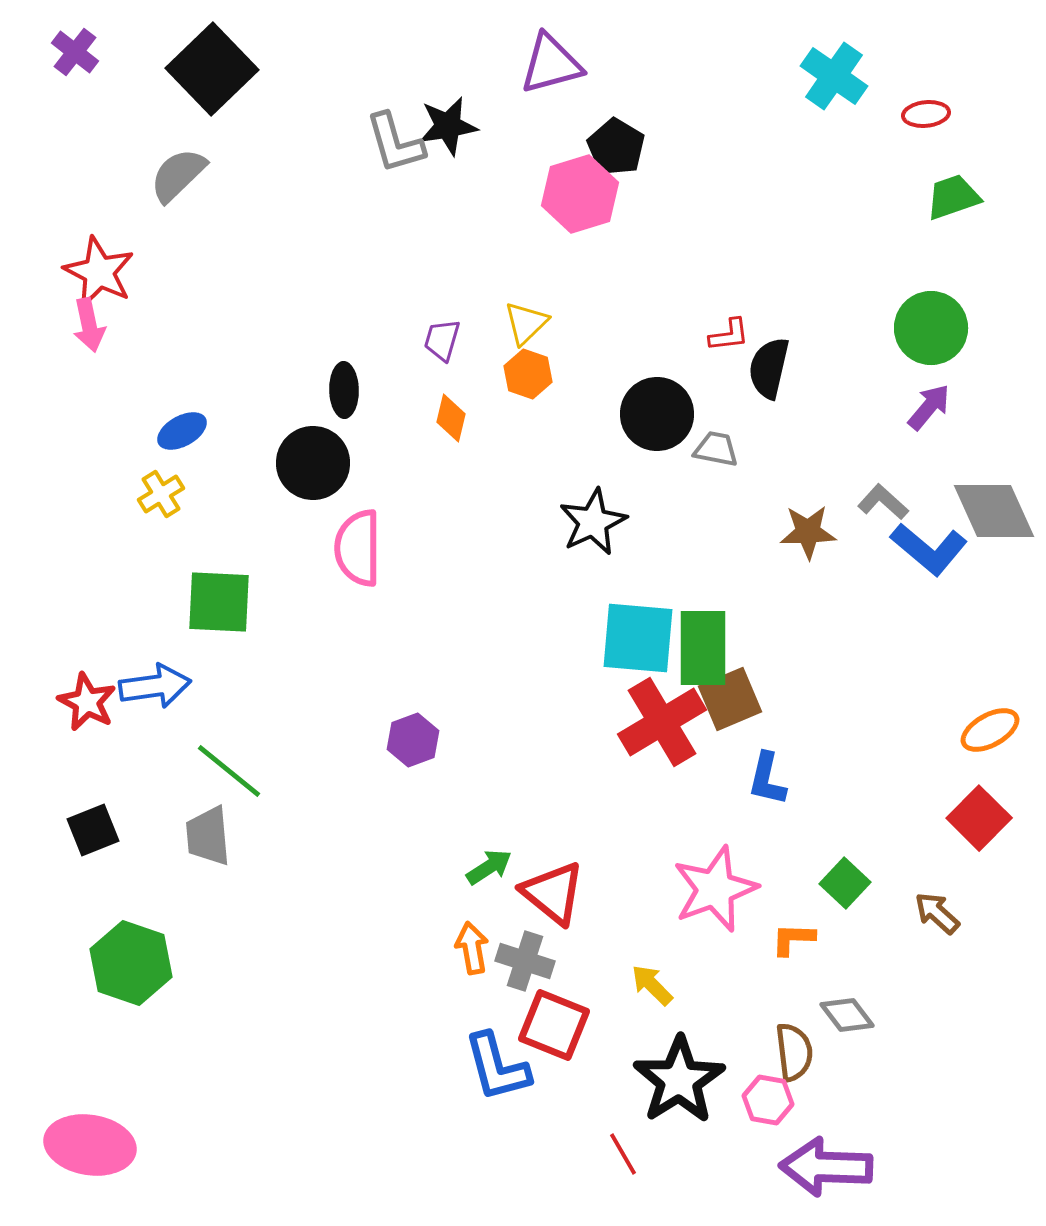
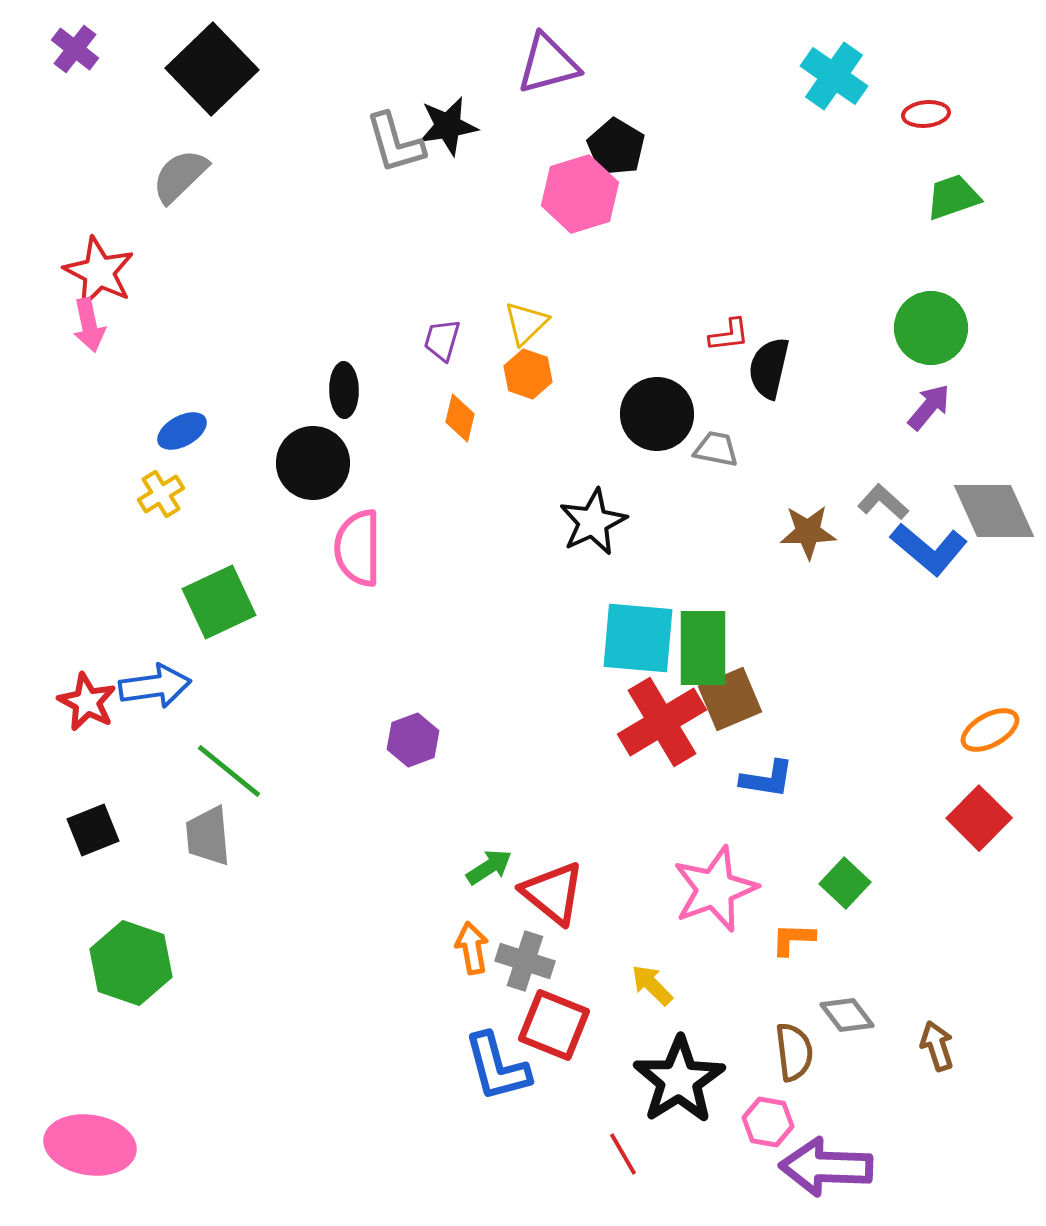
purple cross at (75, 52): moved 3 px up
purple triangle at (551, 64): moved 3 px left
gray semicircle at (178, 175): moved 2 px right, 1 px down
orange diamond at (451, 418): moved 9 px right
green square at (219, 602): rotated 28 degrees counterclockwise
blue L-shape at (767, 779): rotated 94 degrees counterclockwise
brown arrow at (937, 913): moved 133 px down; rotated 30 degrees clockwise
pink hexagon at (768, 1100): moved 22 px down
